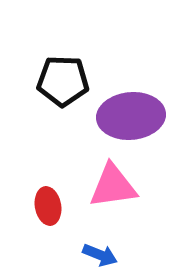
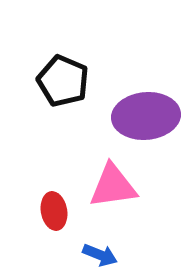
black pentagon: rotated 21 degrees clockwise
purple ellipse: moved 15 px right
red ellipse: moved 6 px right, 5 px down
